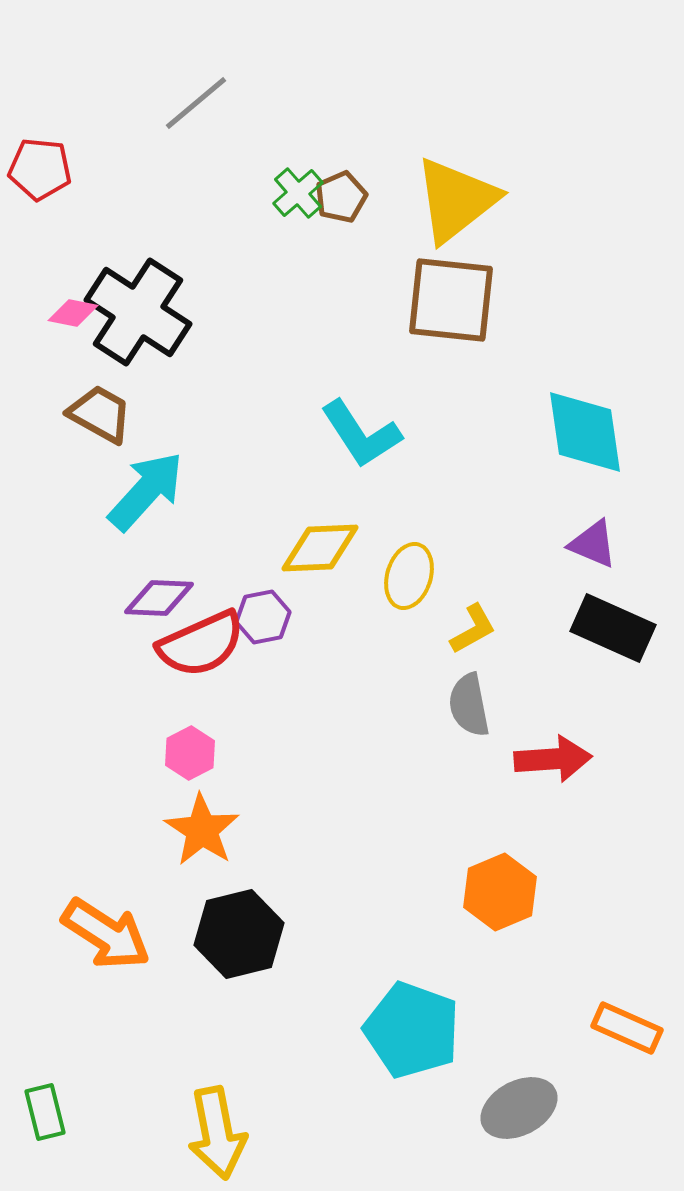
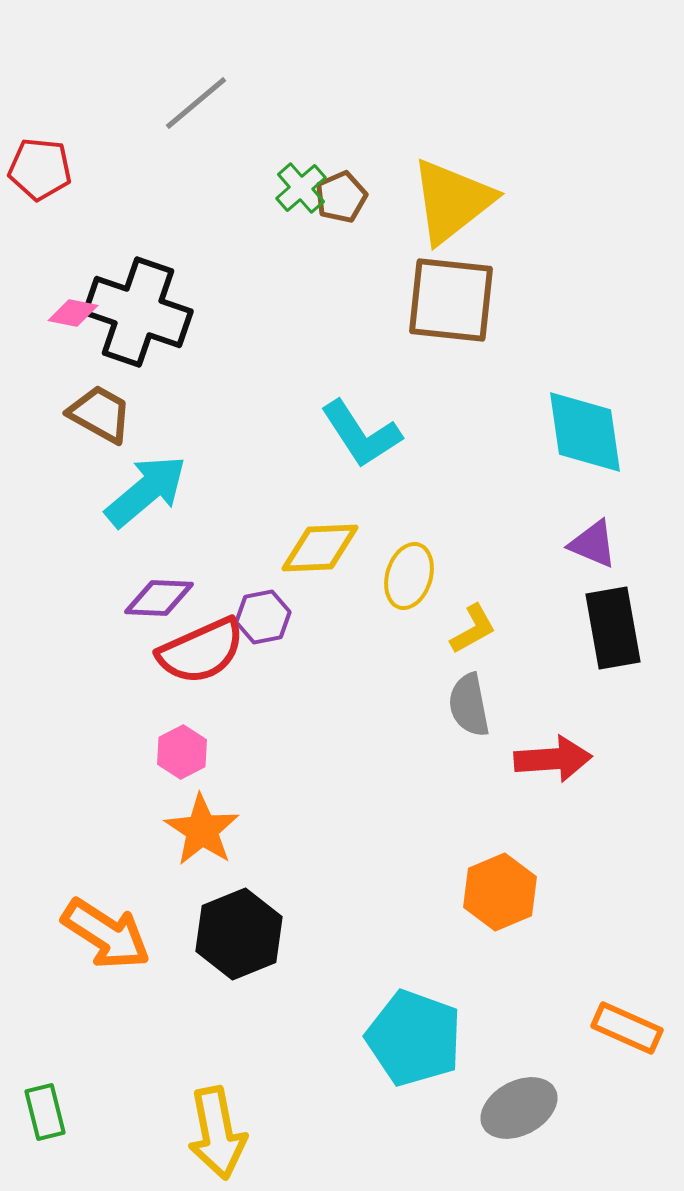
green cross: moved 3 px right, 5 px up
yellow triangle: moved 4 px left, 1 px down
black cross: rotated 14 degrees counterclockwise
cyan arrow: rotated 8 degrees clockwise
black rectangle: rotated 56 degrees clockwise
red semicircle: moved 7 px down
pink hexagon: moved 8 px left, 1 px up
black hexagon: rotated 8 degrees counterclockwise
cyan pentagon: moved 2 px right, 8 px down
